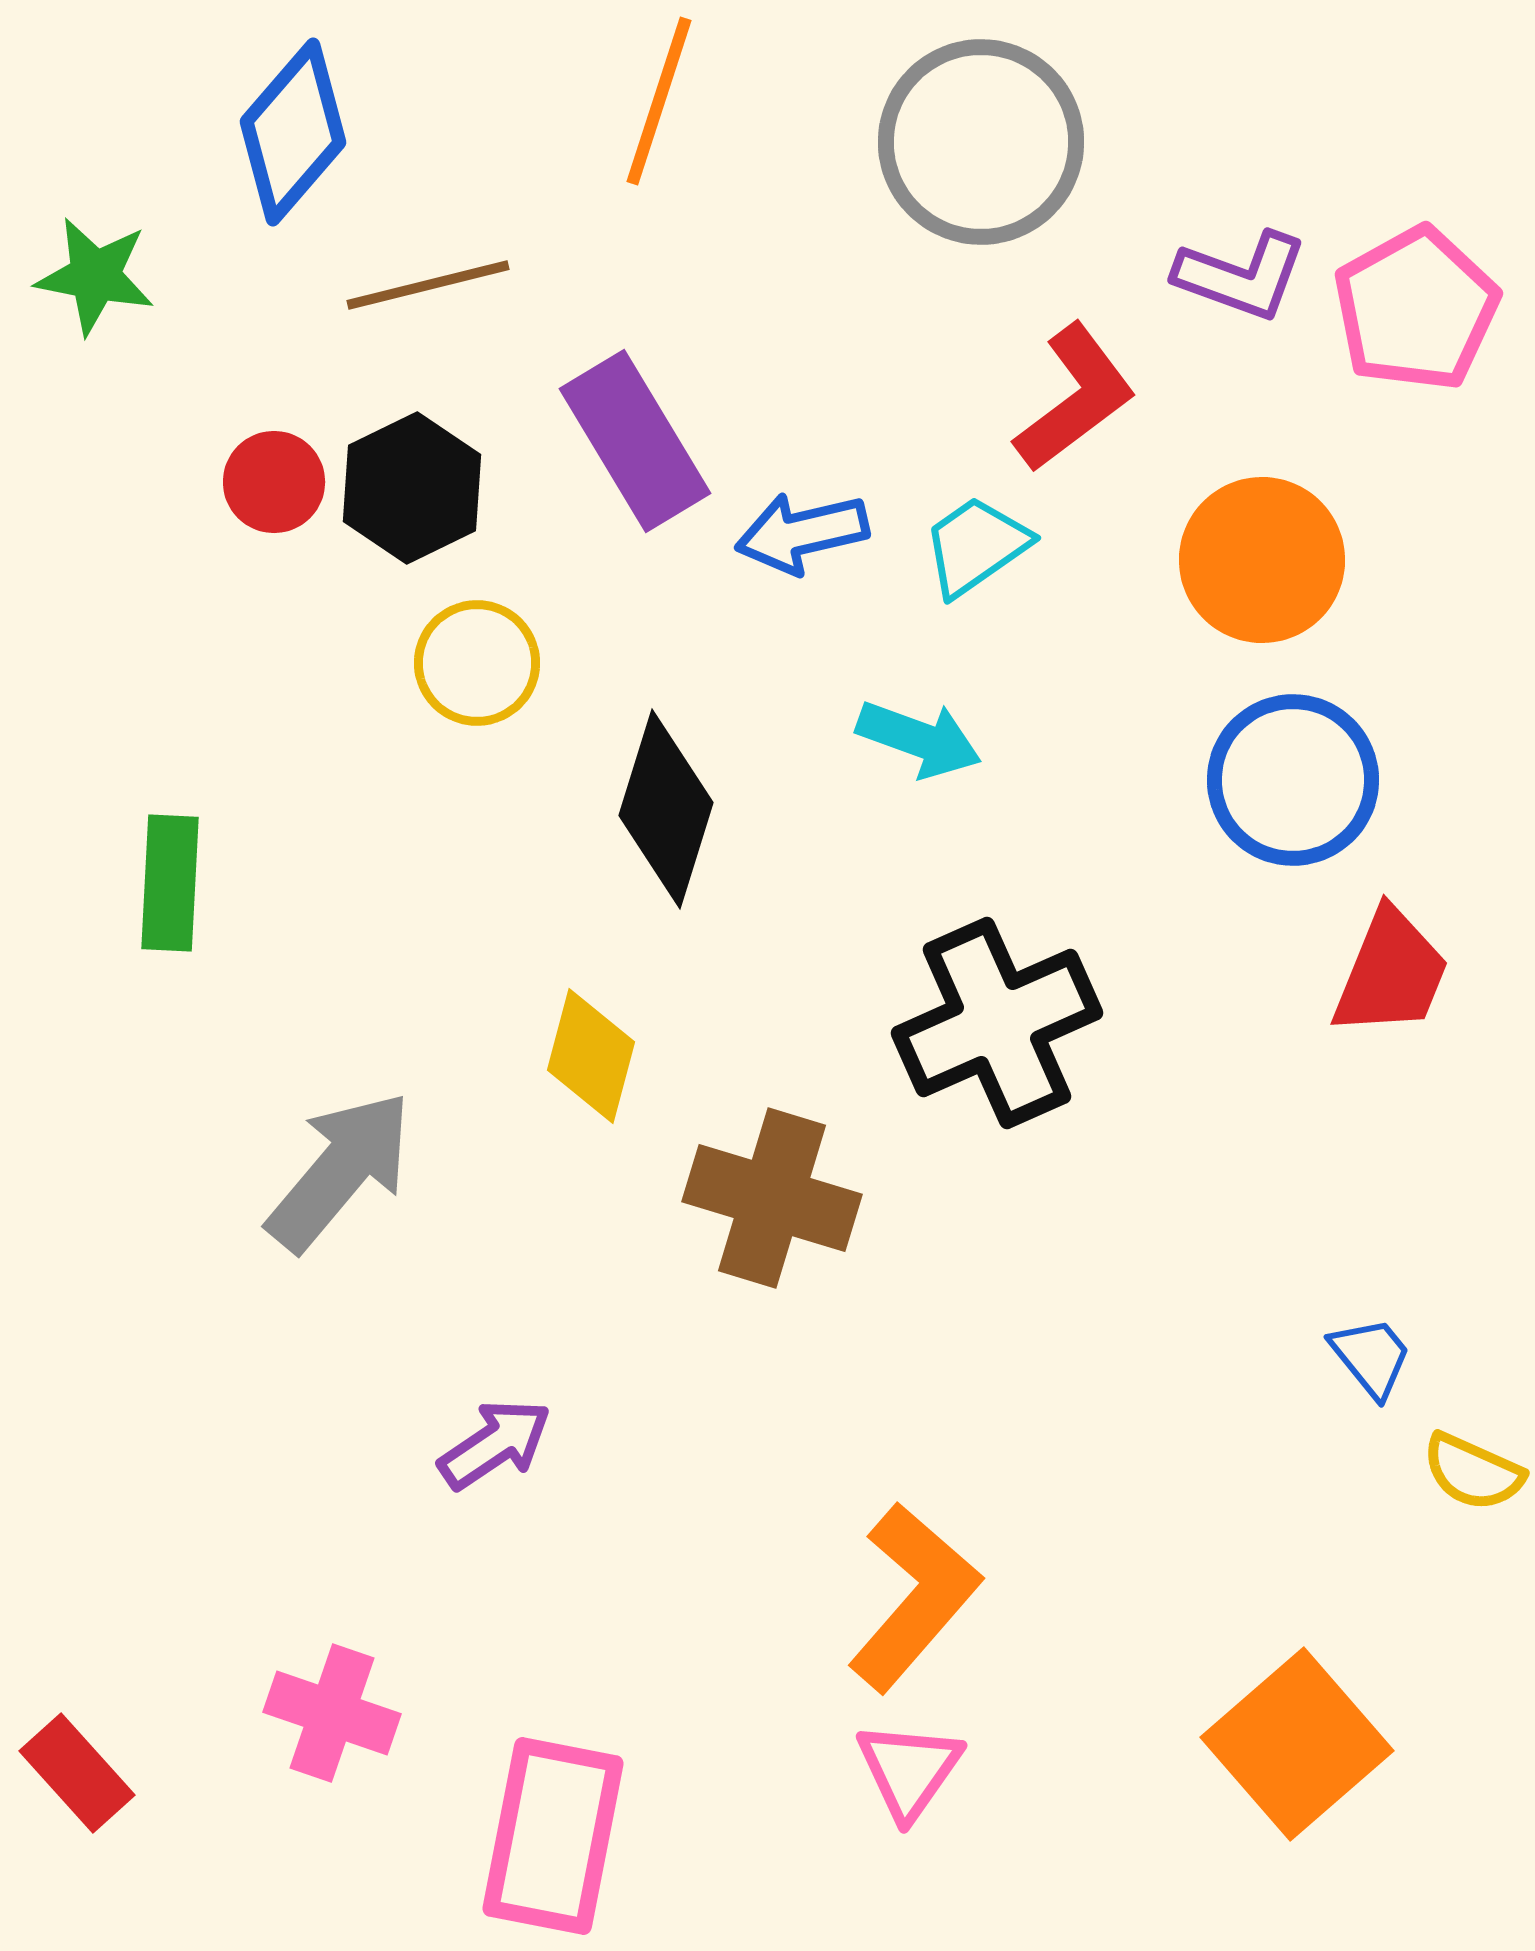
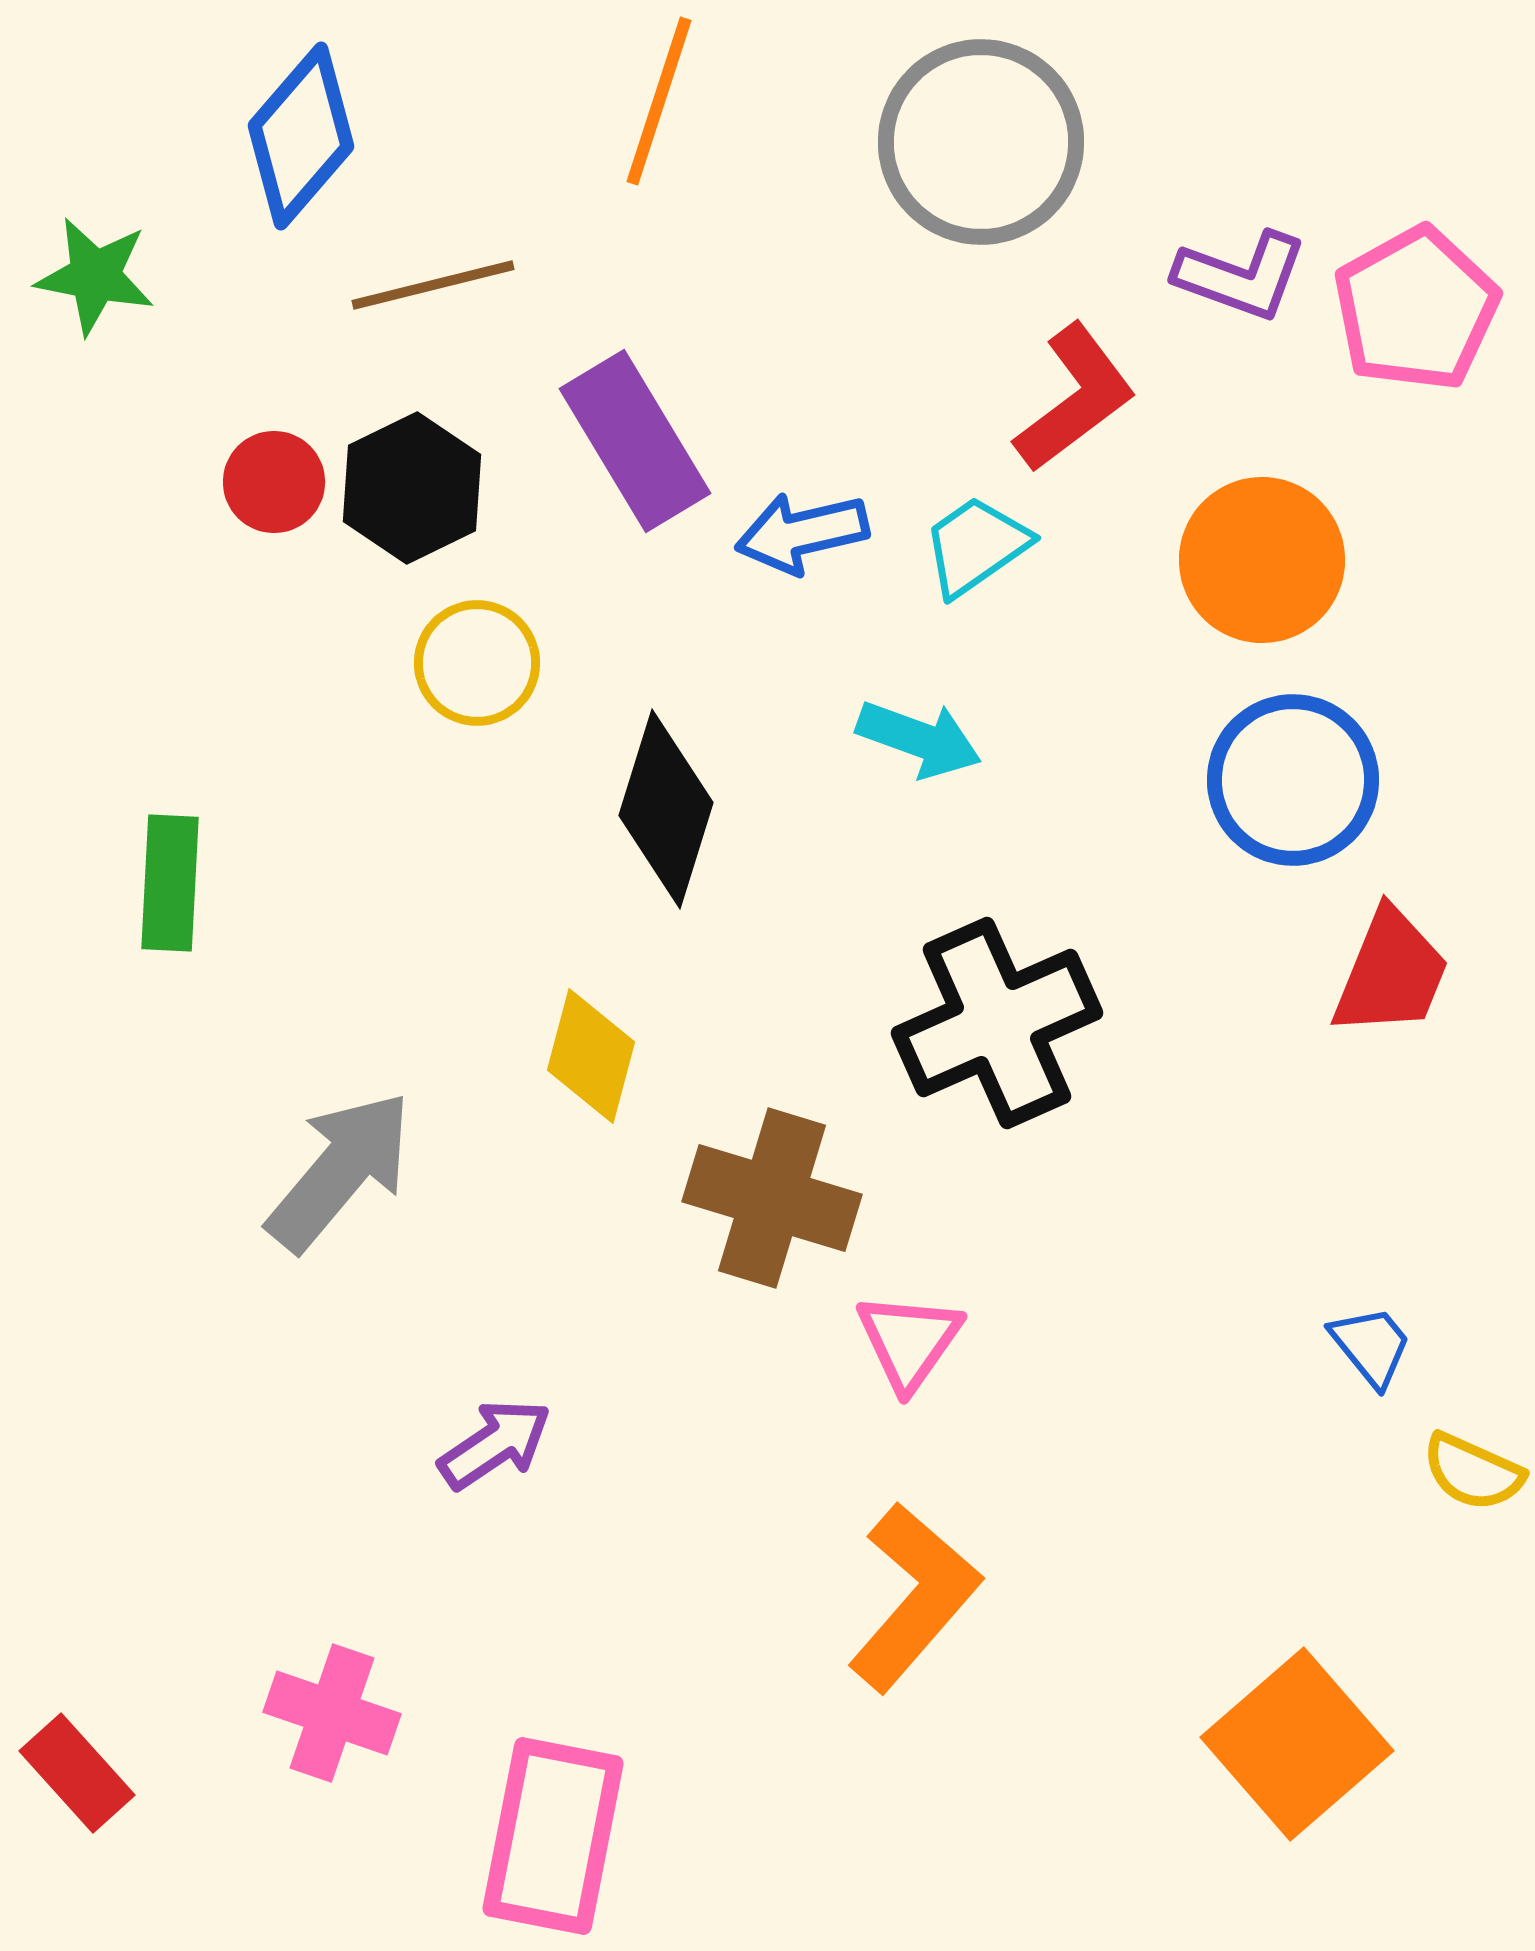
blue diamond: moved 8 px right, 4 px down
brown line: moved 5 px right
blue trapezoid: moved 11 px up
pink triangle: moved 429 px up
